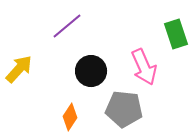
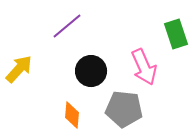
orange diamond: moved 2 px right, 2 px up; rotated 28 degrees counterclockwise
